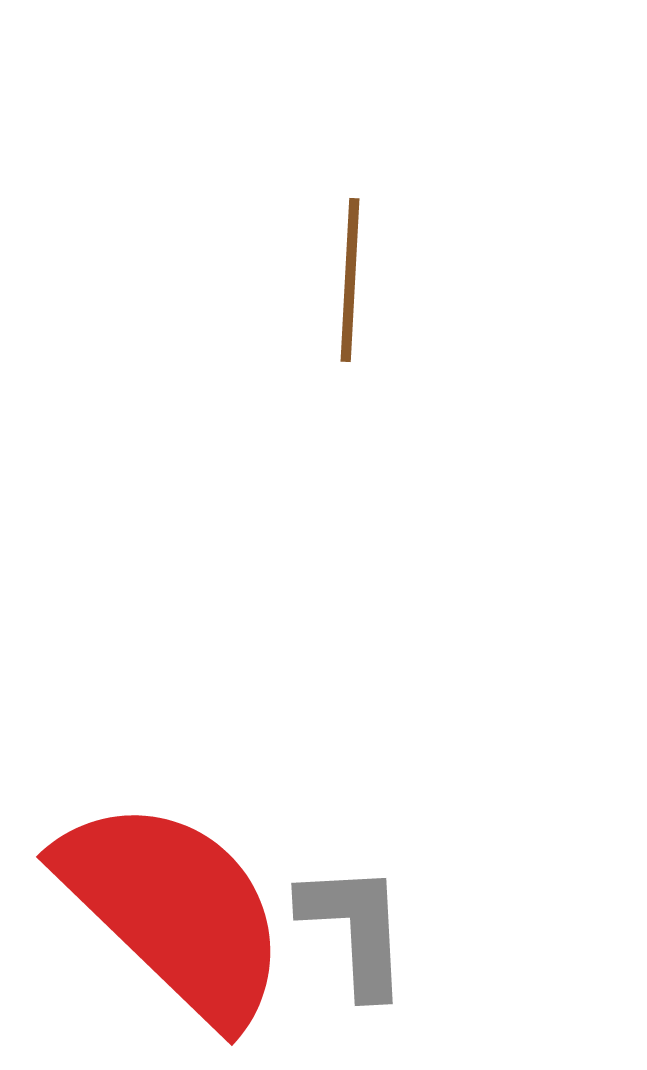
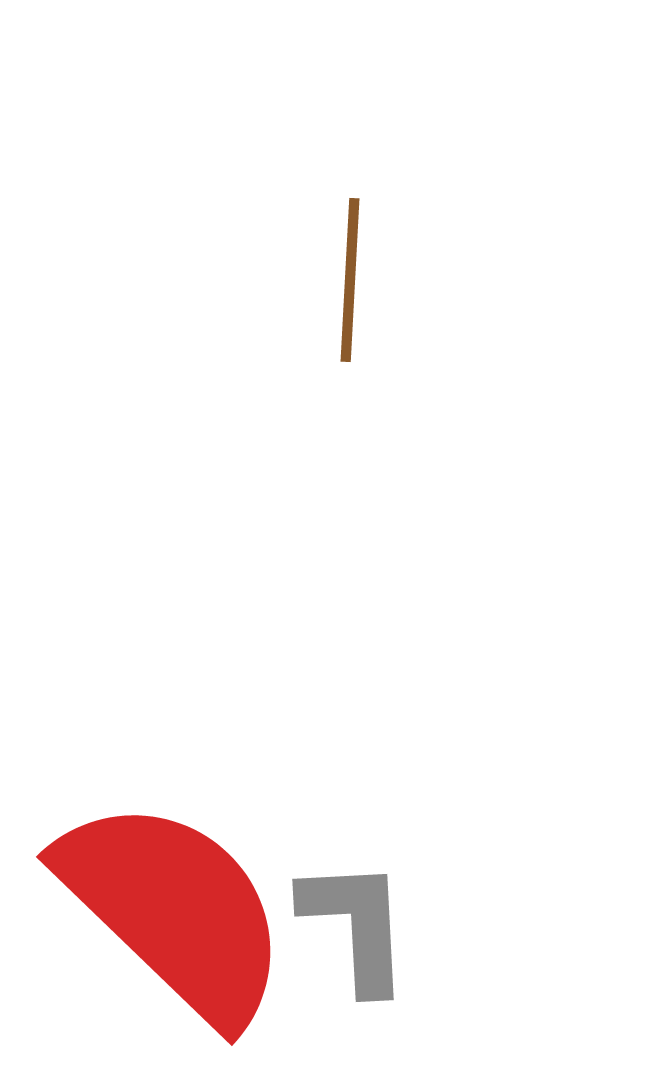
gray L-shape: moved 1 px right, 4 px up
